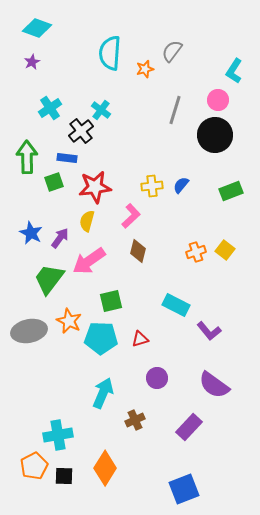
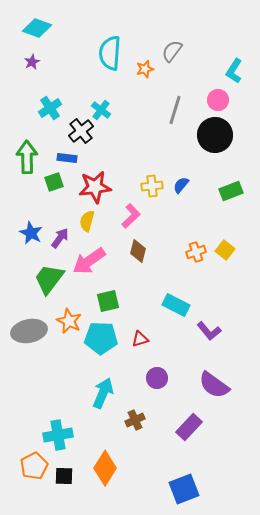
green square at (111, 301): moved 3 px left
